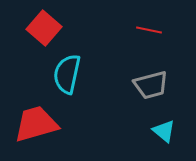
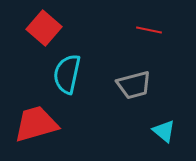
gray trapezoid: moved 17 px left
